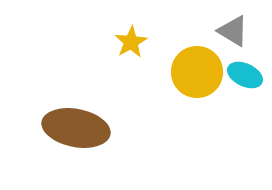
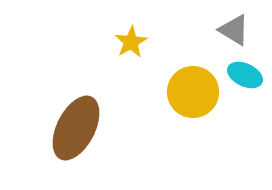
gray triangle: moved 1 px right, 1 px up
yellow circle: moved 4 px left, 20 px down
brown ellipse: rotated 74 degrees counterclockwise
